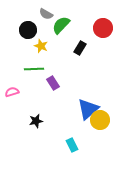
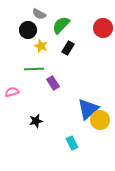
gray semicircle: moved 7 px left
black rectangle: moved 12 px left
cyan rectangle: moved 2 px up
